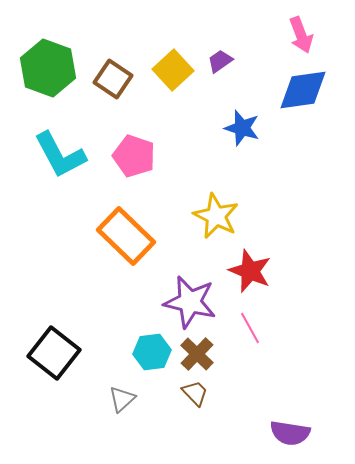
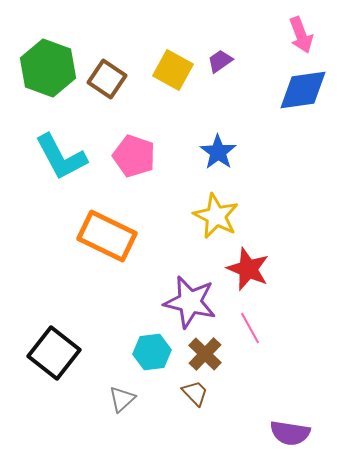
yellow square: rotated 18 degrees counterclockwise
brown square: moved 6 px left
blue star: moved 24 px left, 24 px down; rotated 18 degrees clockwise
cyan L-shape: moved 1 px right, 2 px down
orange rectangle: moved 19 px left; rotated 18 degrees counterclockwise
red star: moved 2 px left, 2 px up
brown cross: moved 8 px right
